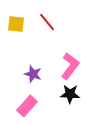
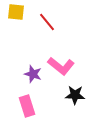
yellow square: moved 12 px up
pink L-shape: moved 9 px left; rotated 92 degrees clockwise
black star: moved 5 px right, 1 px down
pink rectangle: rotated 60 degrees counterclockwise
